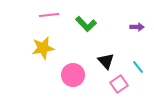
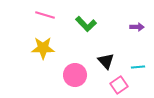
pink line: moved 4 px left; rotated 24 degrees clockwise
yellow star: rotated 10 degrees clockwise
cyan line: rotated 56 degrees counterclockwise
pink circle: moved 2 px right
pink square: moved 1 px down
